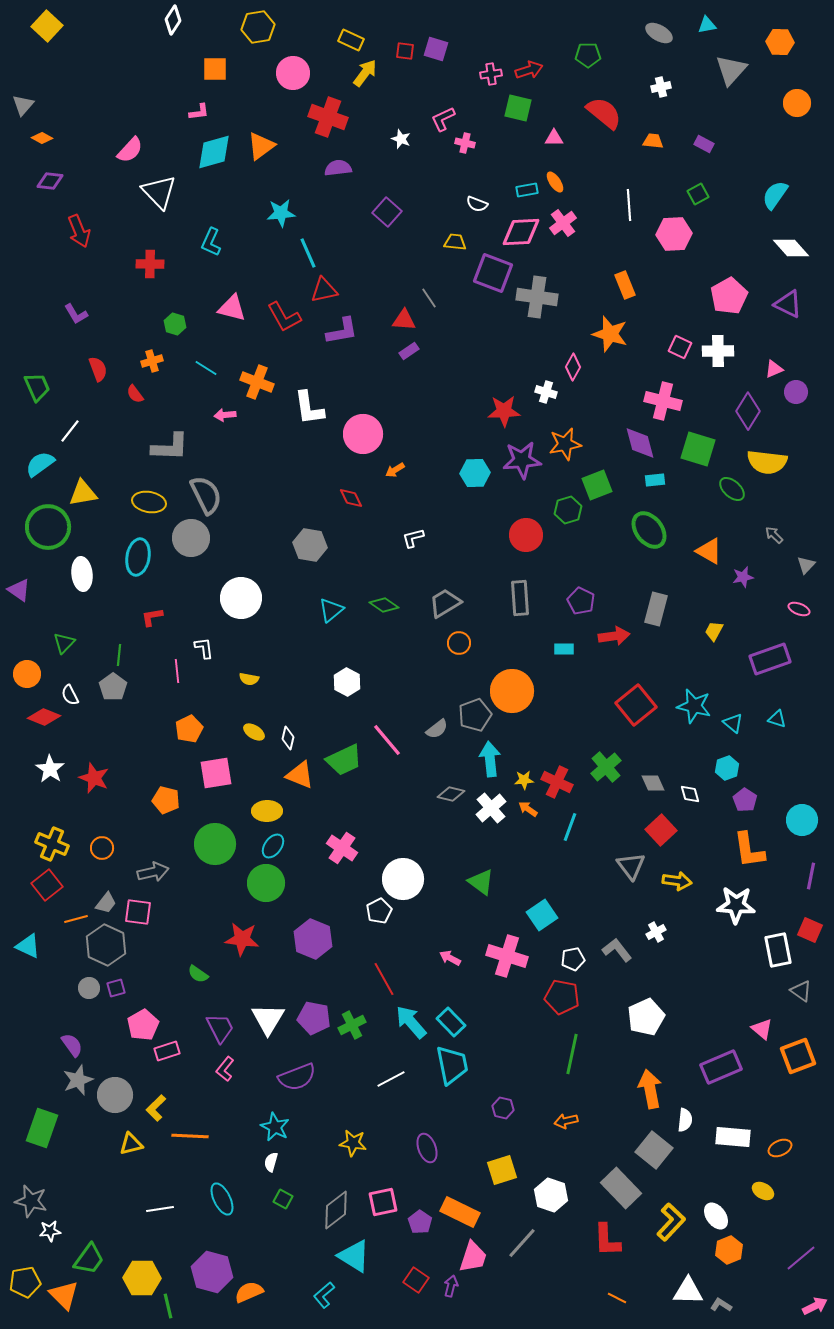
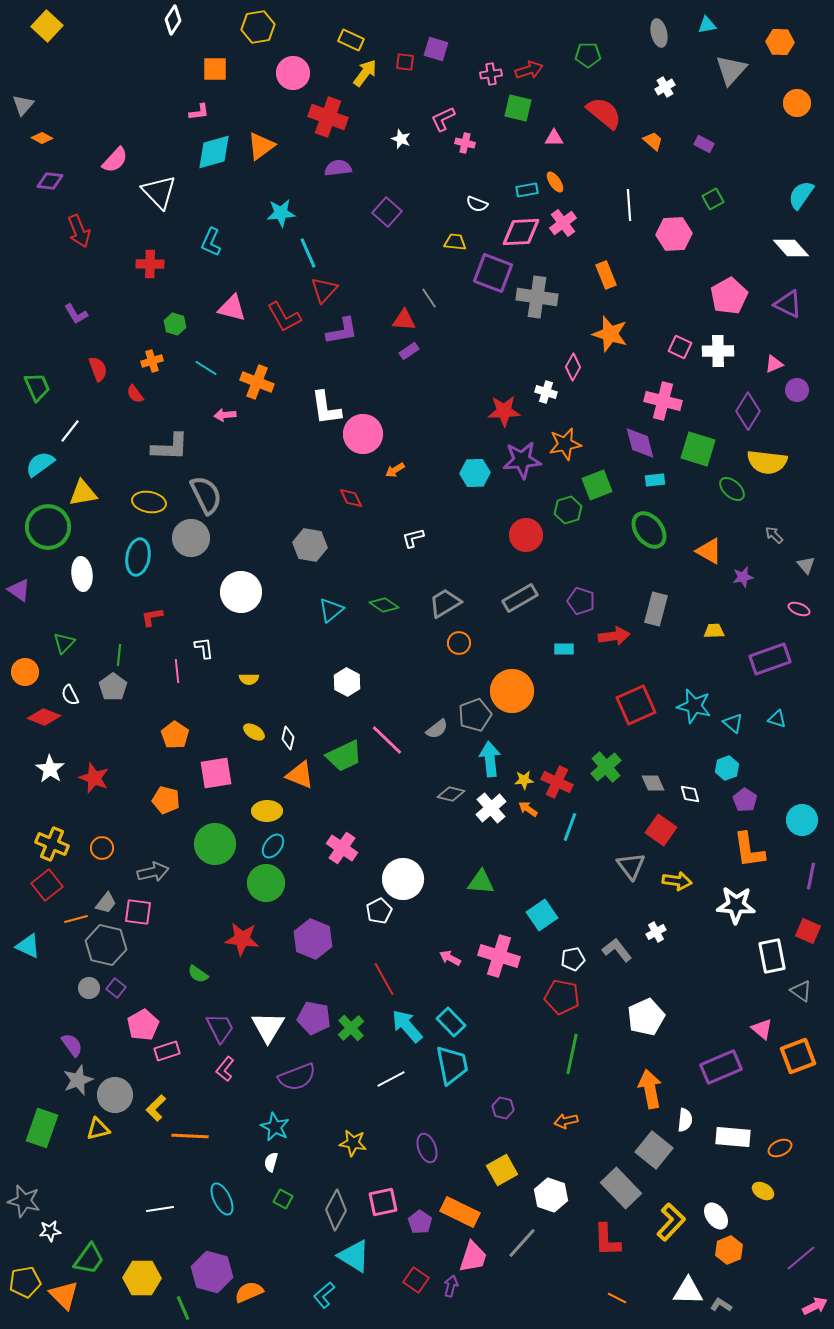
gray ellipse at (659, 33): rotated 48 degrees clockwise
red square at (405, 51): moved 11 px down
white cross at (661, 87): moved 4 px right; rotated 18 degrees counterclockwise
orange trapezoid at (653, 141): rotated 35 degrees clockwise
pink semicircle at (130, 150): moved 15 px left, 10 px down
green square at (698, 194): moved 15 px right, 5 px down
cyan semicircle at (775, 195): moved 26 px right
orange rectangle at (625, 285): moved 19 px left, 10 px up
red triangle at (324, 290): rotated 36 degrees counterclockwise
pink triangle at (774, 369): moved 5 px up
purple circle at (796, 392): moved 1 px right, 2 px up
white L-shape at (309, 408): moved 17 px right
gray triangle at (806, 565): rotated 24 degrees counterclockwise
white circle at (241, 598): moved 6 px up
gray rectangle at (520, 598): rotated 64 degrees clockwise
purple pentagon at (581, 601): rotated 8 degrees counterclockwise
yellow trapezoid at (714, 631): rotated 60 degrees clockwise
orange circle at (27, 674): moved 2 px left, 2 px up
yellow semicircle at (249, 679): rotated 12 degrees counterclockwise
red square at (636, 705): rotated 15 degrees clockwise
orange pentagon at (189, 729): moved 14 px left, 6 px down; rotated 12 degrees counterclockwise
pink line at (387, 740): rotated 6 degrees counterclockwise
green trapezoid at (344, 760): moved 4 px up
red square at (661, 830): rotated 12 degrees counterclockwise
green triangle at (481, 882): rotated 32 degrees counterclockwise
red square at (810, 930): moved 2 px left, 1 px down
gray hexagon at (106, 945): rotated 12 degrees counterclockwise
white rectangle at (778, 950): moved 6 px left, 6 px down
pink cross at (507, 956): moved 8 px left
purple square at (116, 988): rotated 36 degrees counterclockwise
white triangle at (268, 1019): moved 8 px down
cyan arrow at (411, 1022): moved 4 px left, 4 px down
green cross at (352, 1025): moved 1 px left, 3 px down; rotated 16 degrees counterclockwise
yellow triangle at (131, 1144): moved 33 px left, 15 px up
yellow square at (502, 1170): rotated 12 degrees counterclockwise
gray star at (31, 1201): moved 7 px left
gray diamond at (336, 1210): rotated 24 degrees counterclockwise
green line at (168, 1306): moved 15 px right, 2 px down; rotated 10 degrees counterclockwise
